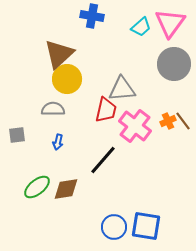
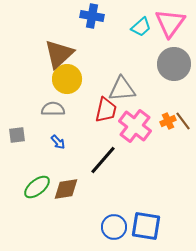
blue arrow: rotated 56 degrees counterclockwise
